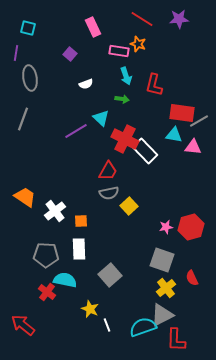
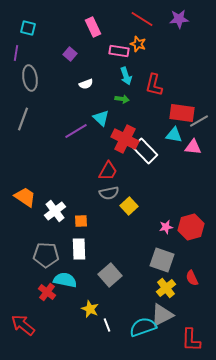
red L-shape at (176, 340): moved 15 px right
